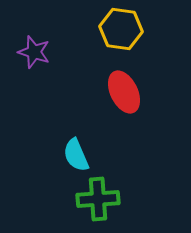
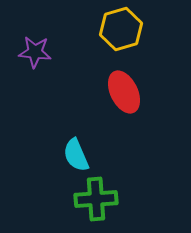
yellow hexagon: rotated 24 degrees counterclockwise
purple star: moved 1 px right; rotated 12 degrees counterclockwise
green cross: moved 2 px left
